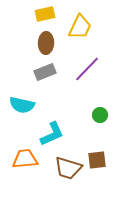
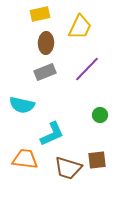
yellow rectangle: moved 5 px left
orange trapezoid: rotated 12 degrees clockwise
